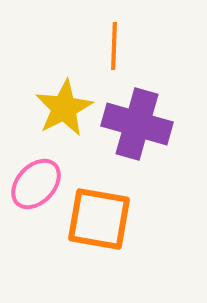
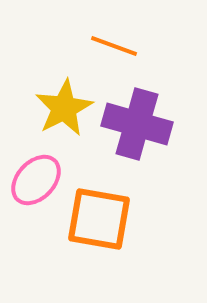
orange line: rotated 72 degrees counterclockwise
pink ellipse: moved 4 px up
